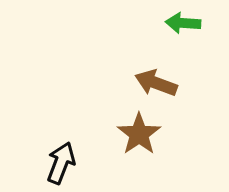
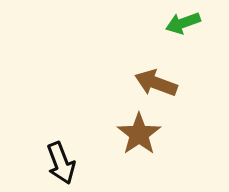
green arrow: rotated 24 degrees counterclockwise
black arrow: rotated 138 degrees clockwise
